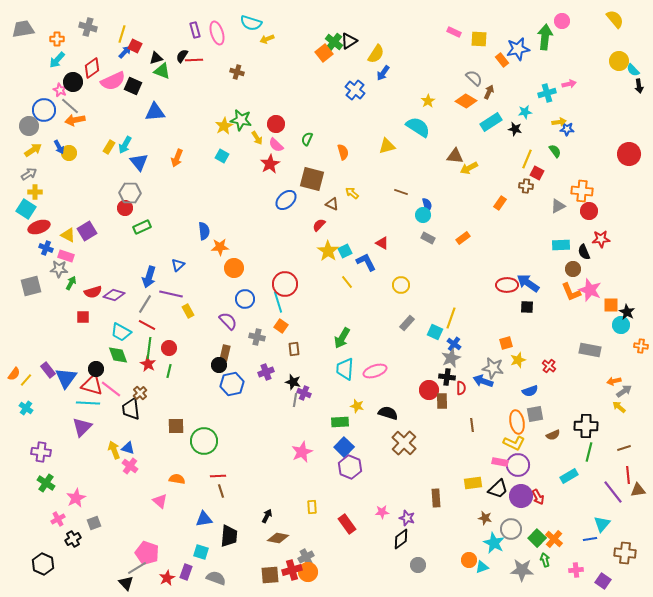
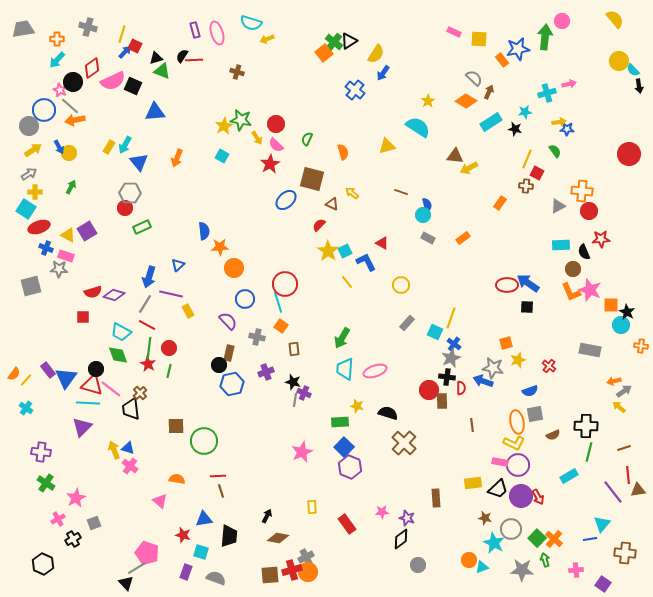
green arrow at (71, 283): moved 96 px up
brown rectangle at (225, 353): moved 4 px right
red star at (167, 578): moved 16 px right, 43 px up; rotated 28 degrees counterclockwise
purple square at (603, 581): moved 3 px down
